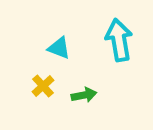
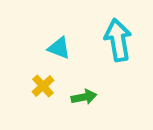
cyan arrow: moved 1 px left
green arrow: moved 2 px down
